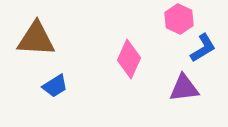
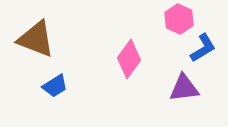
brown triangle: rotated 18 degrees clockwise
pink diamond: rotated 12 degrees clockwise
